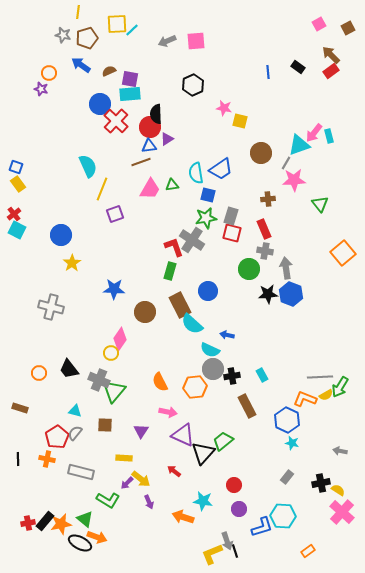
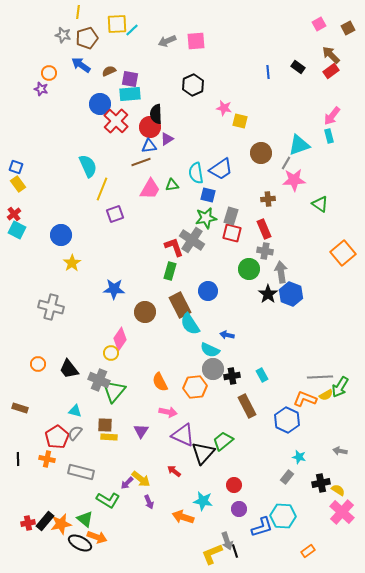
pink arrow at (314, 133): moved 18 px right, 17 px up
green triangle at (320, 204): rotated 18 degrees counterclockwise
gray arrow at (286, 268): moved 5 px left, 4 px down
black star at (268, 294): rotated 30 degrees counterclockwise
cyan semicircle at (192, 324): moved 2 px left; rotated 15 degrees clockwise
orange circle at (39, 373): moved 1 px left, 9 px up
cyan star at (292, 443): moved 7 px right, 14 px down
yellow rectangle at (124, 458): moved 15 px left, 21 px up
